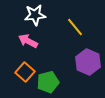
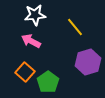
pink arrow: moved 3 px right
purple hexagon: rotated 20 degrees clockwise
green pentagon: rotated 20 degrees counterclockwise
